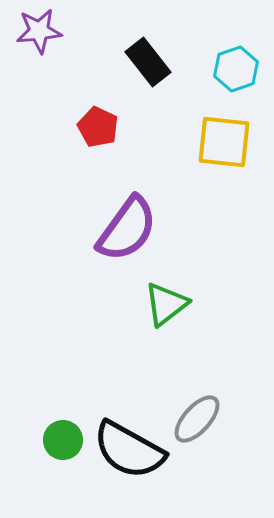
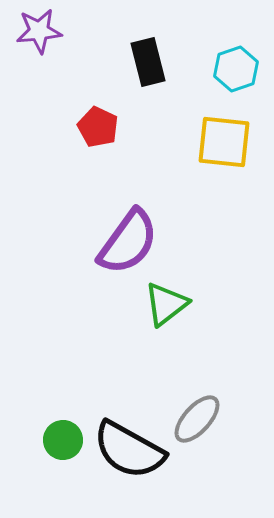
black rectangle: rotated 24 degrees clockwise
purple semicircle: moved 1 px right, 13 px down
